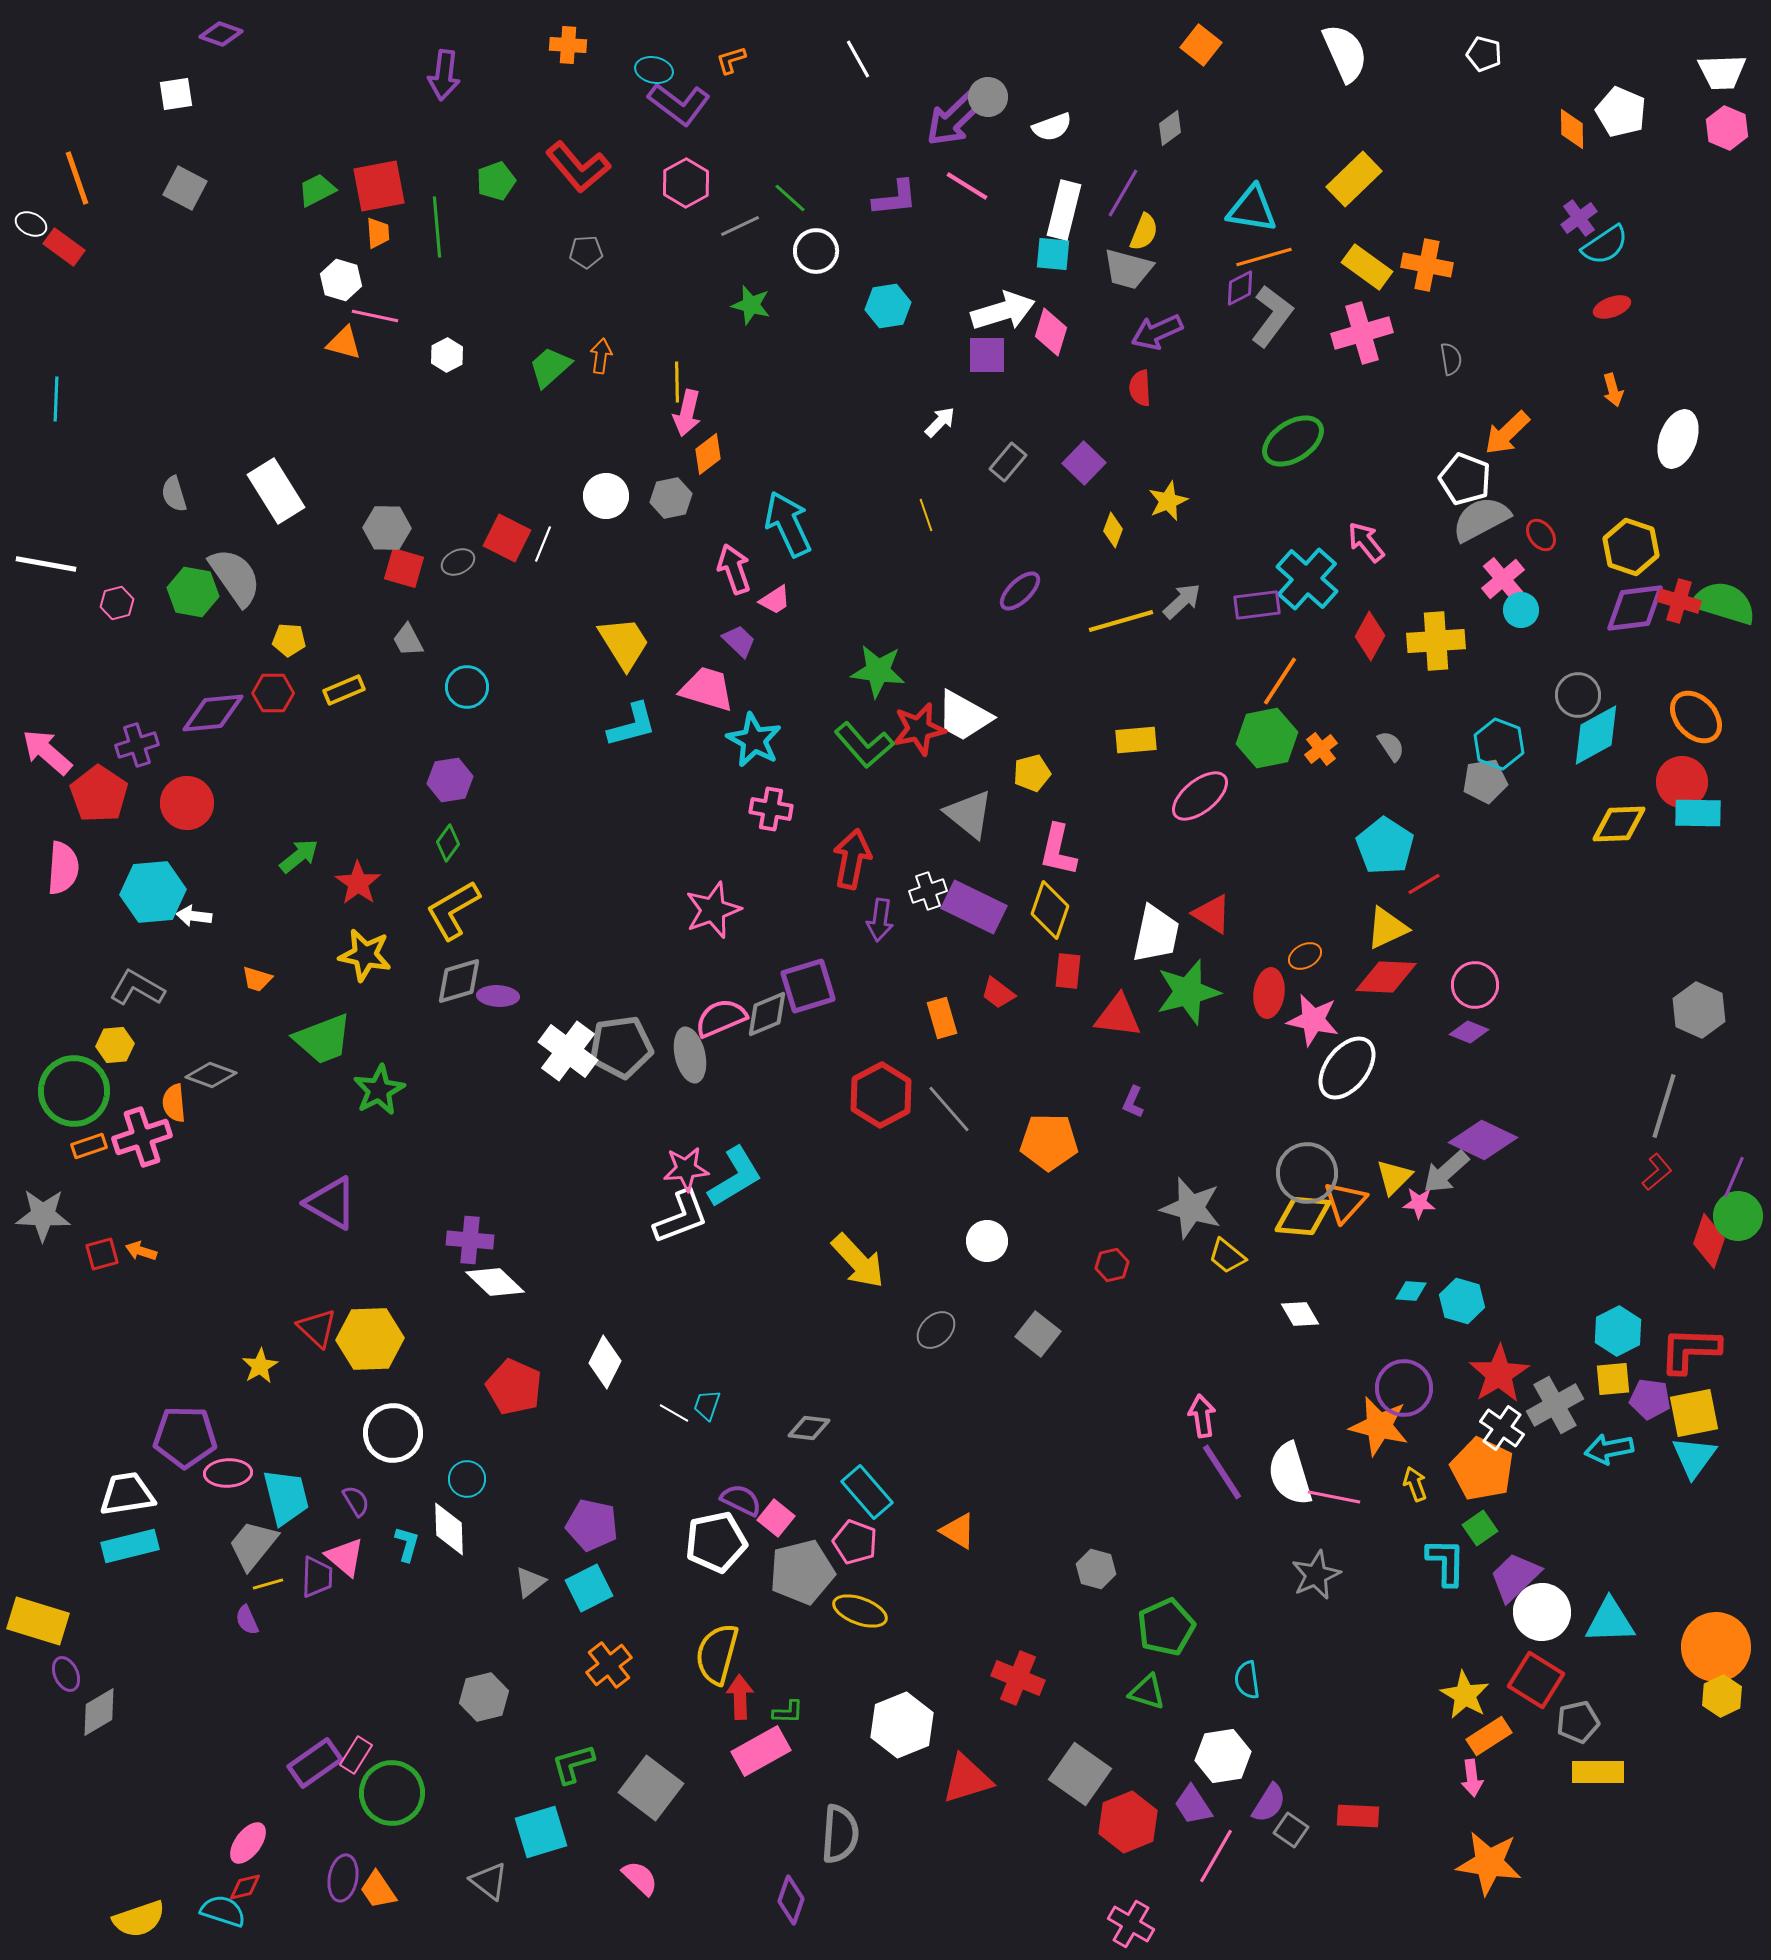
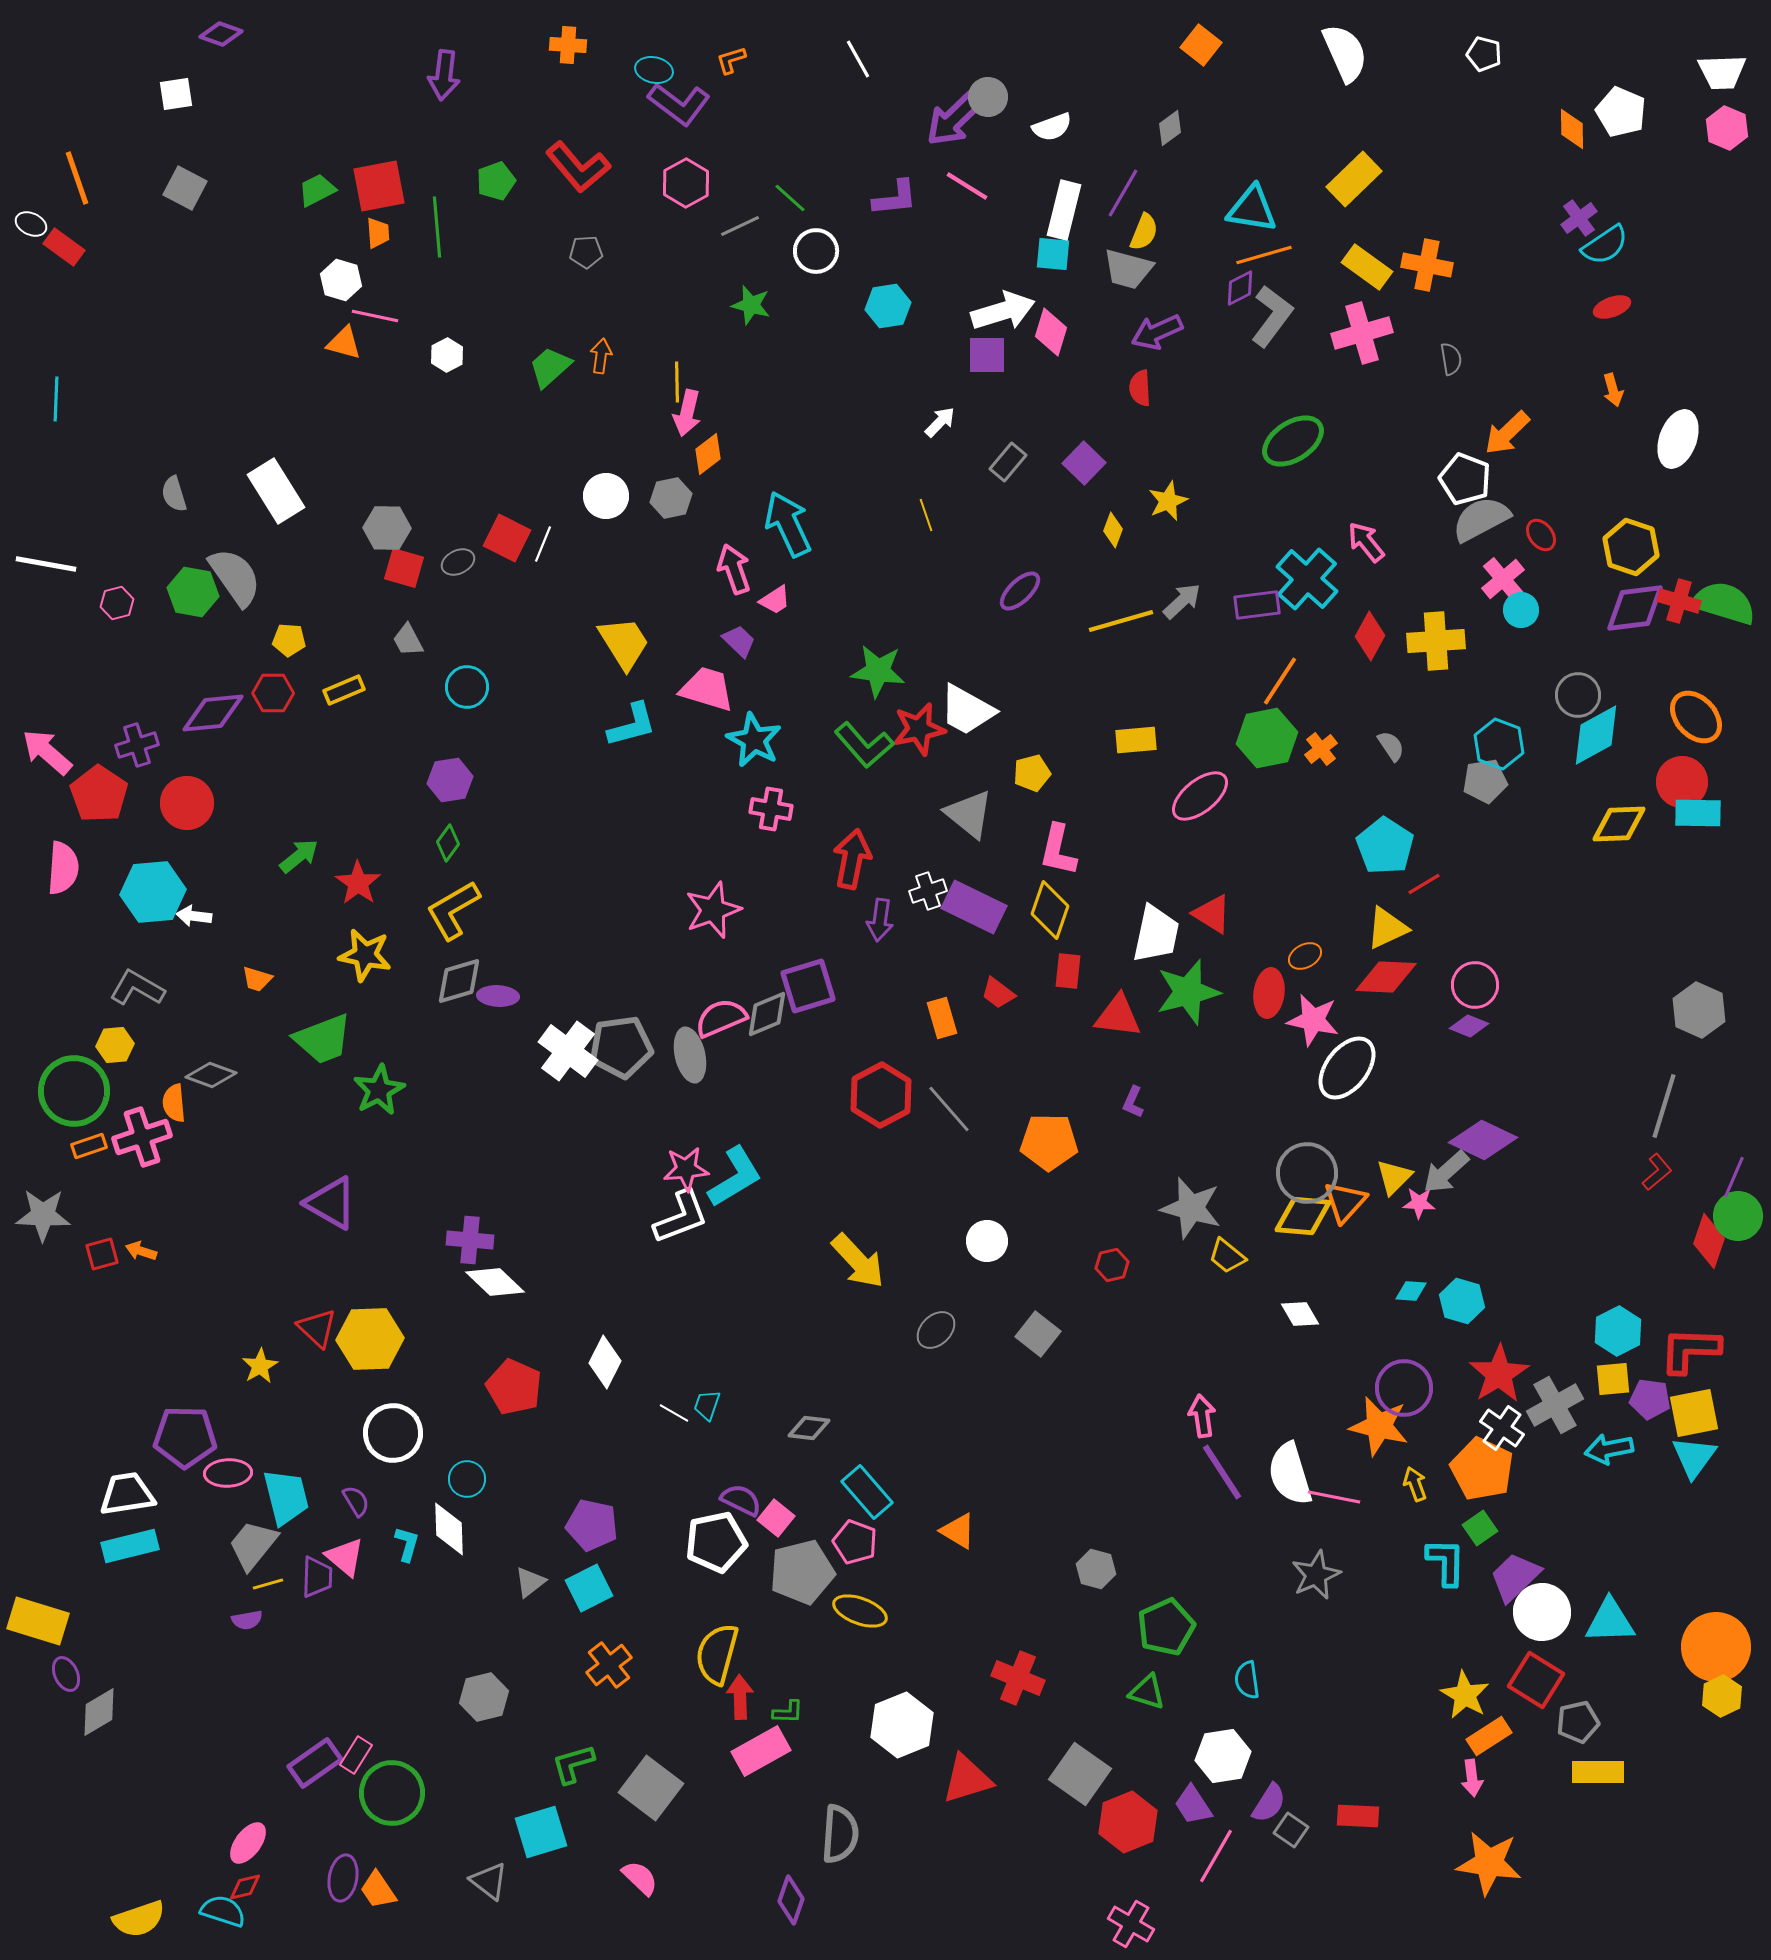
orange line at (1264, 257): moved 2 px up
white trapezoid at (964, 716): moved 3 px right, 6 px up
purple diamond at (1469, 1032): moved 6 px up
purple semicircle at (247, 1620): rotated 76 degrees counterclockwise
